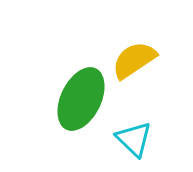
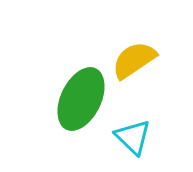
cyan triangle: moved 1 px left, 2 px up
